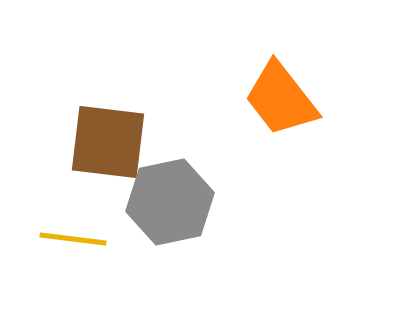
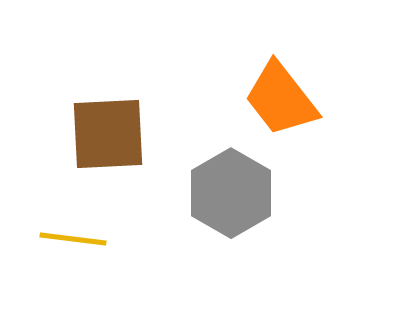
brown square: moved 8 px up; rotated 10 degrees counterclockwise
gray hexagon: moved 61 px right, 9 px up; rotated 18 degrees counterclockwise
